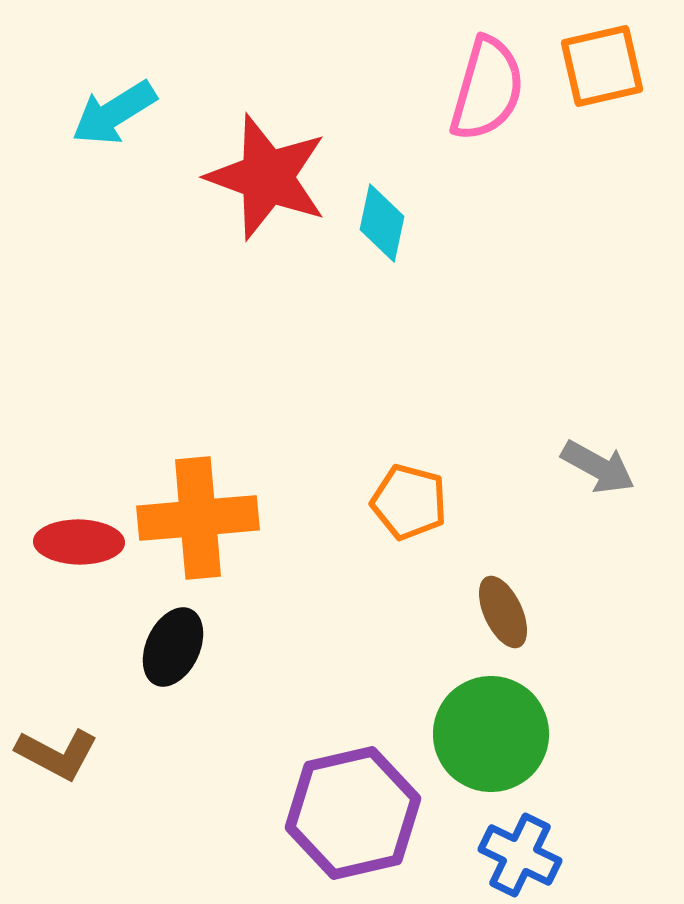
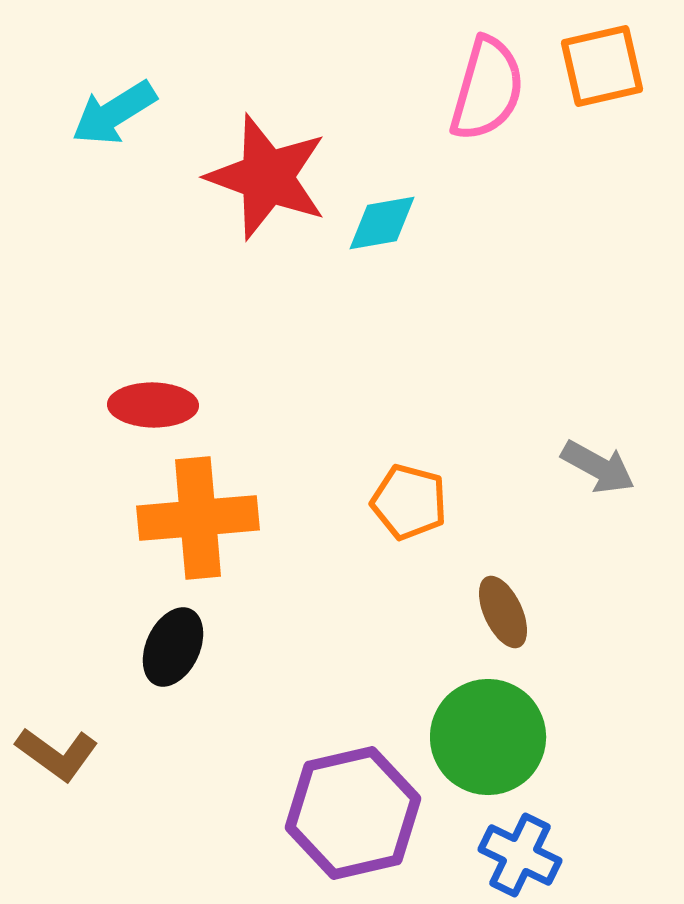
cyan diamond: rotated 68 degrees clockwise
red ellipse: moved 74 px right, 137 px up
green circle: moved 3 px left, 3 px down
brown L-shape: rotated 8 degrees clockwise
